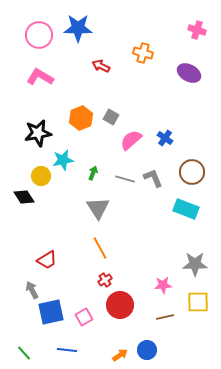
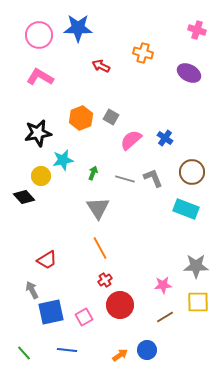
black diamond: rotated 10 degrees counterclockwise
gray star: moved 1 px right, 2 px down
brown line: rotated 18 degrees counterclockwise
